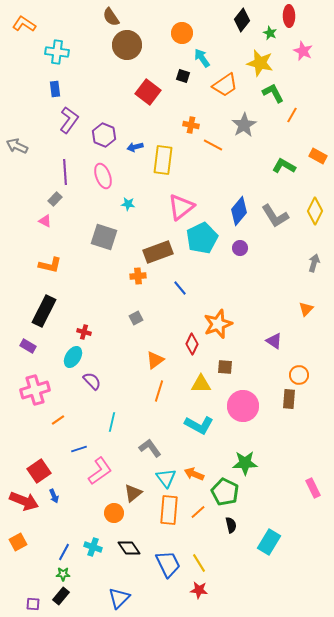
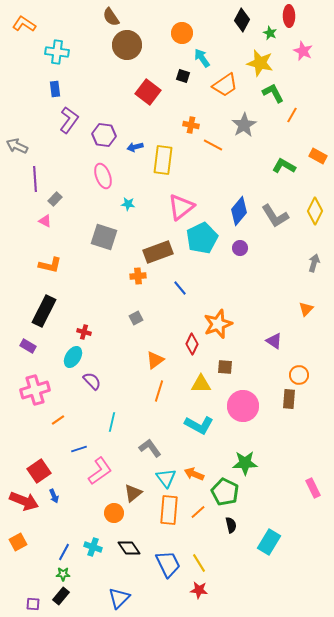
black diamond at (242, 20): rotated 10 degrees counterclockwise
purple hexagon at (104, 135): rotated 15 degrees counterclockwise
purple line at (65, 172): moved 30 px left, 7 px down
